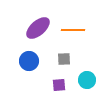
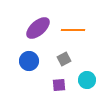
gray square: rotated 24 degrees counterclockwise
